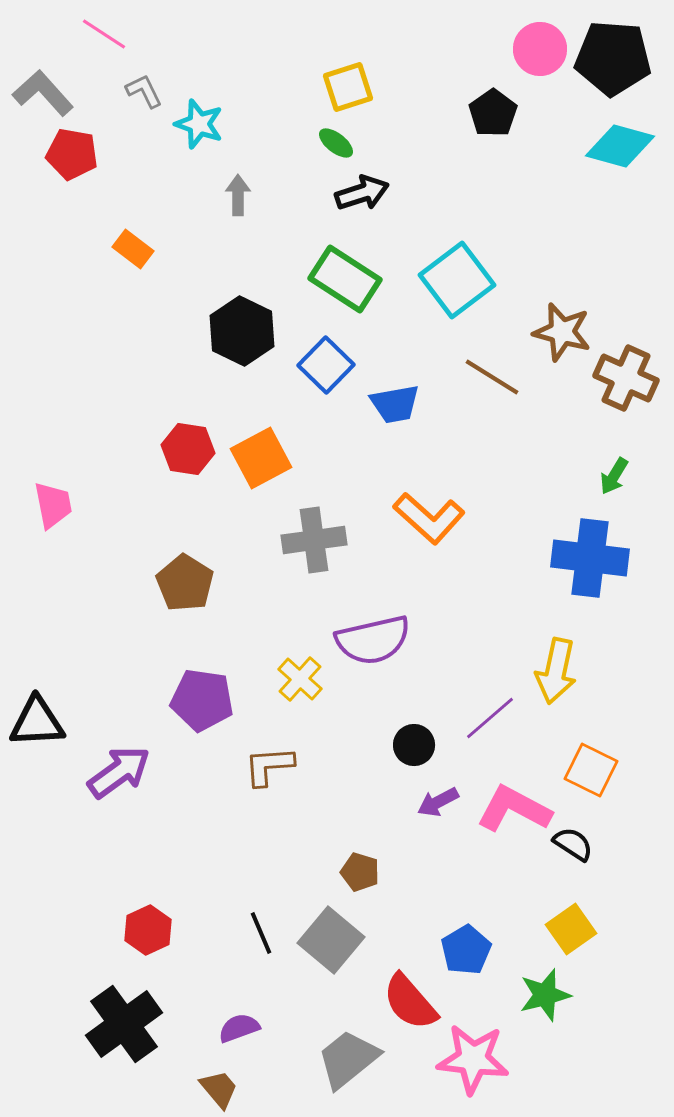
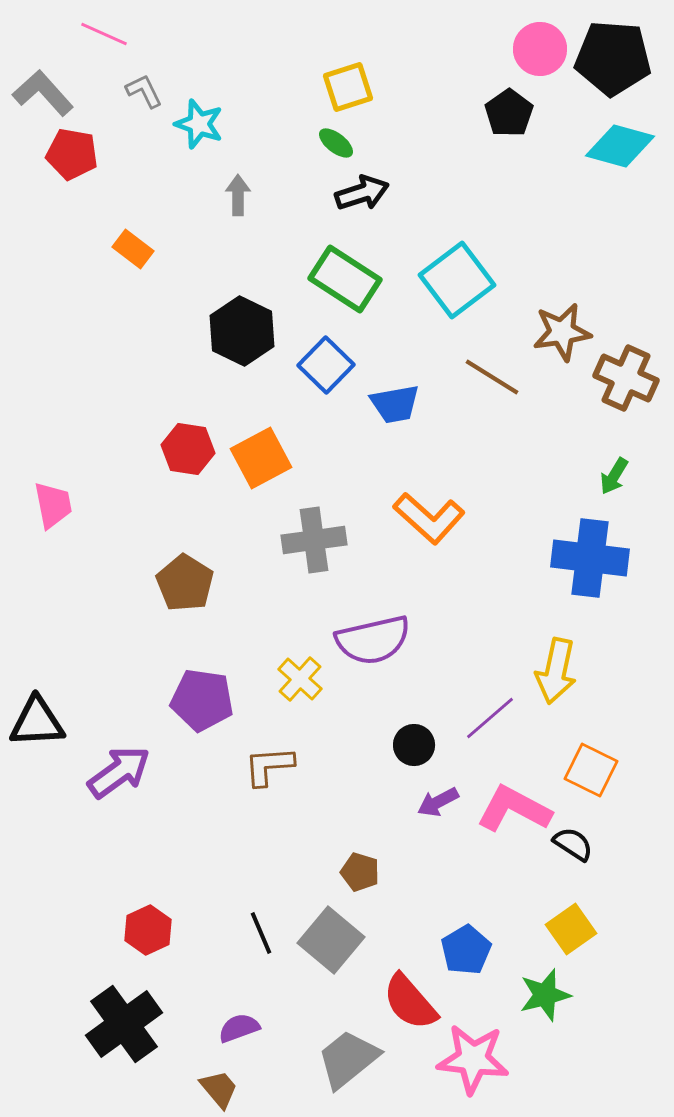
pink line at (104, 34): rotated 9 degrees counterclockwise
black pentagon at (493, 113): moved 16 px right
brown star at (562, 332): rotated 24 degrees counterclockwise
